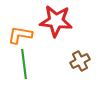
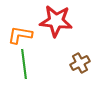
brown cross: moved 2 px down
